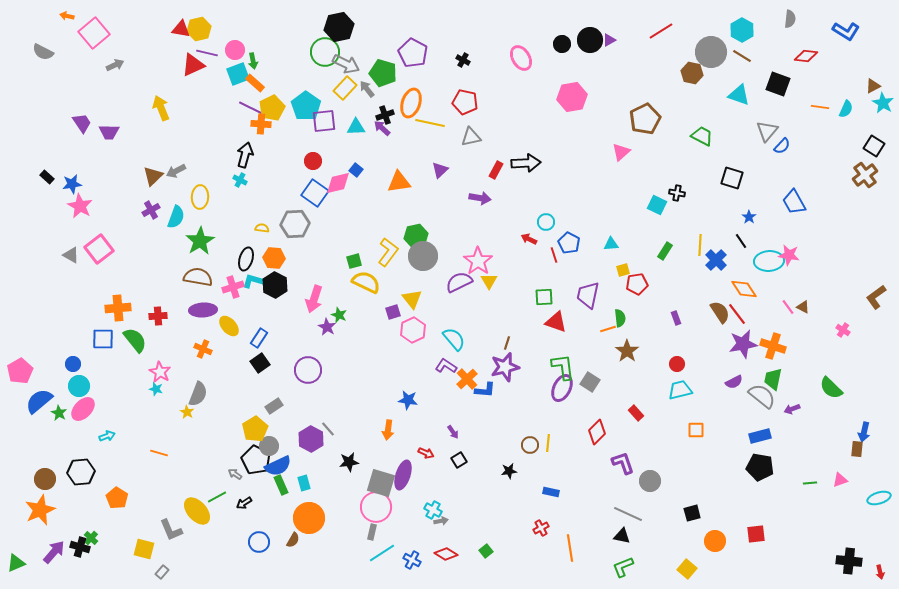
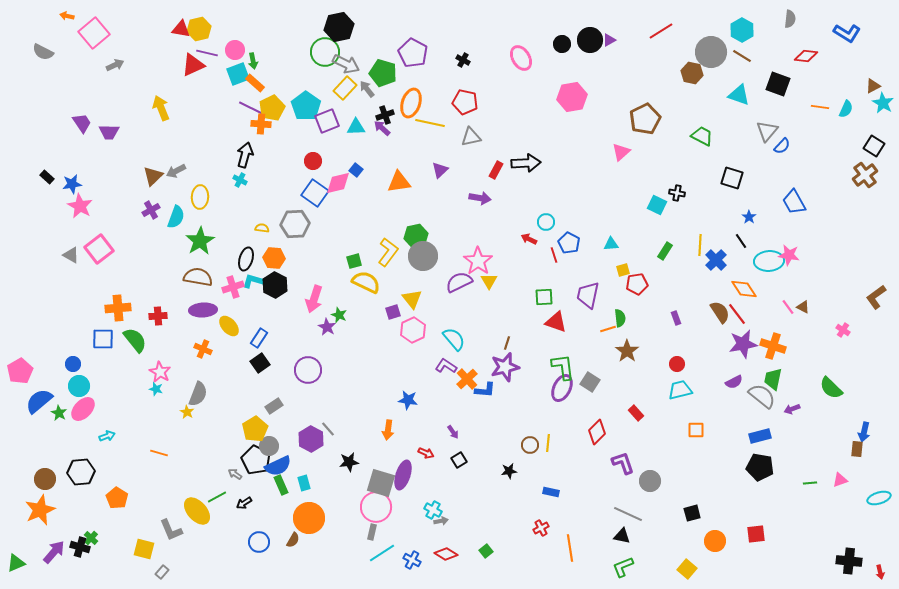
blue L-shape at (846, 31): moved 1 px right, 2 px down
purple square at (324, 121): moved 3 px right; rotated 15 degrees counterclockwise
